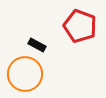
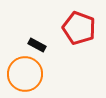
red pentagon: moved 1 px left, 2 px down
